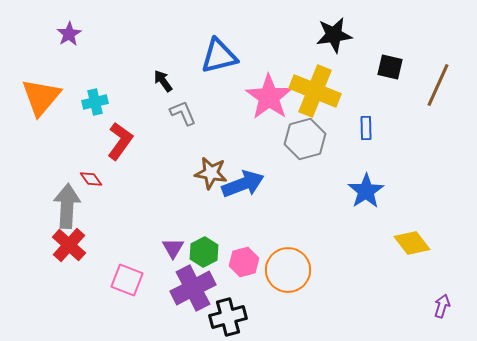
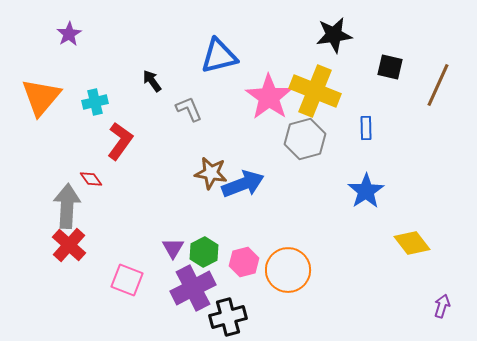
black arrow: moved 11 px left
gray L-shape: moved 6 px right, 4 px up
